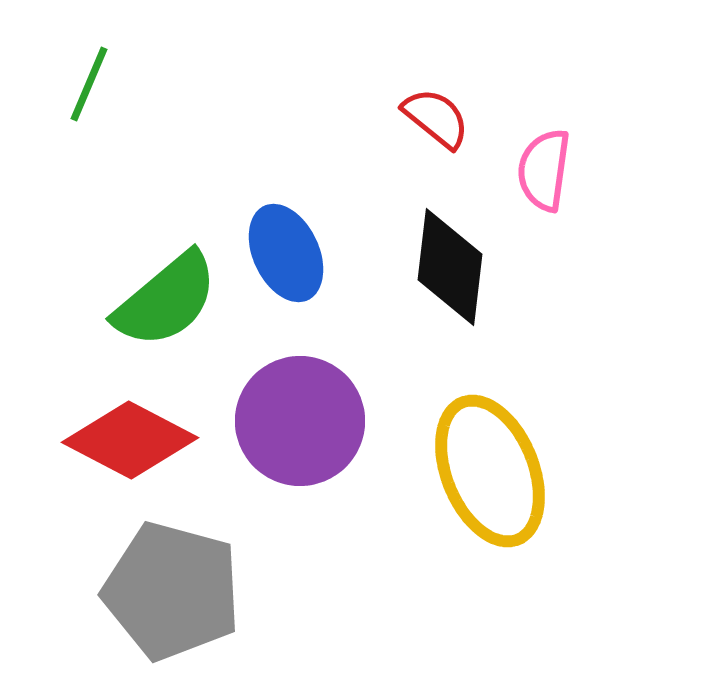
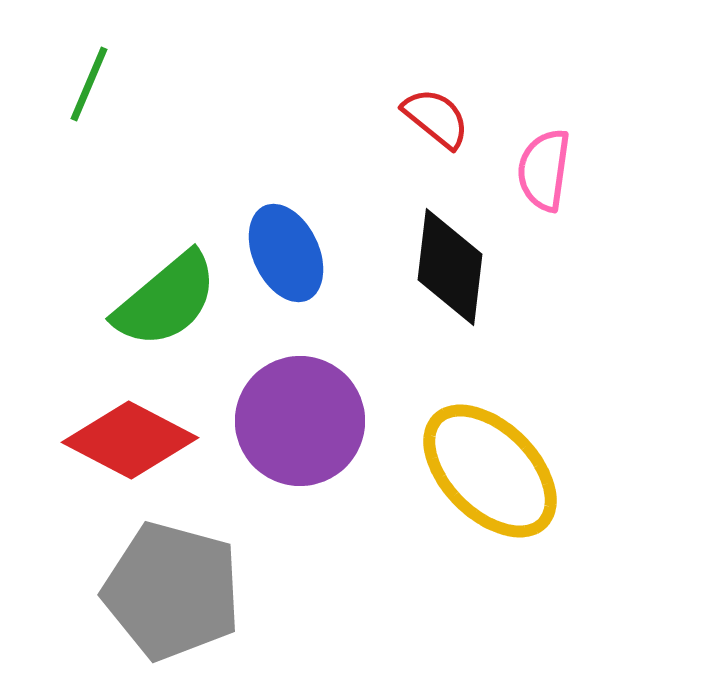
yellow ellipse: rotated 23 degrees counterclockwise
